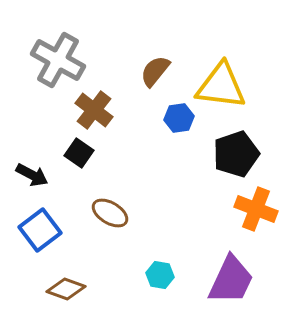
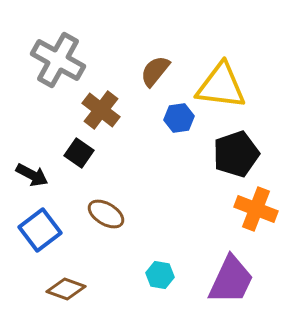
brown cross: moved 7 px right
brown ellipse: moved 4 px left, 1 px down
